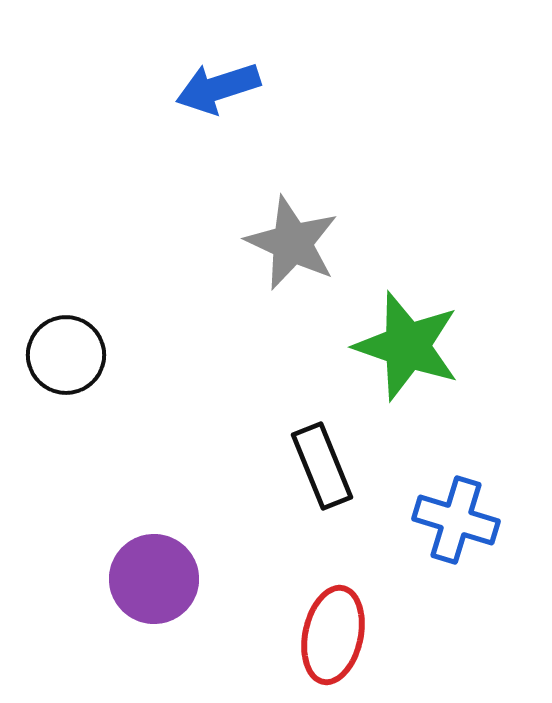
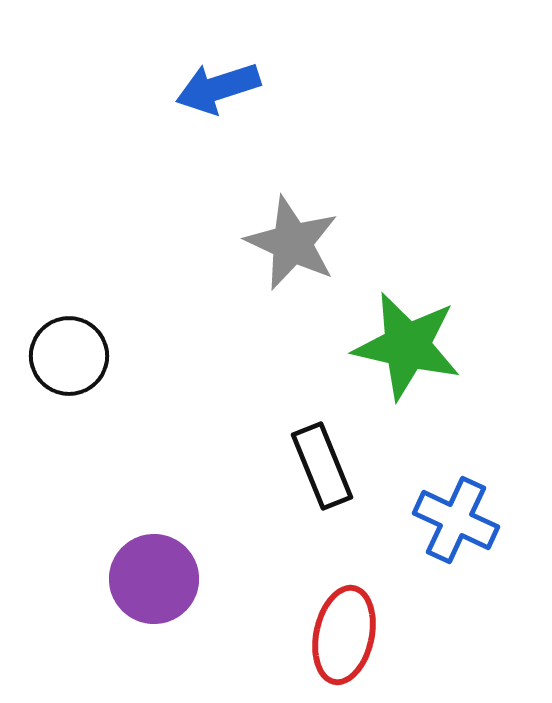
green star: rotated 6 degrees counterclockwise
black circle: moved 3 px right, 1 px down
blue cross: rotated 8 degrees clockwise
red ellipse: moved 11 px right
